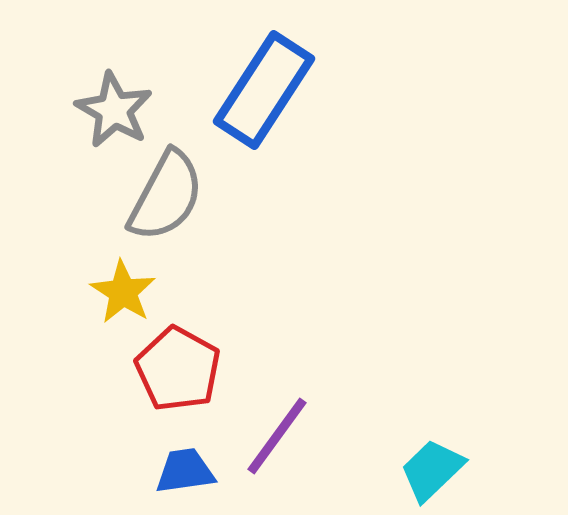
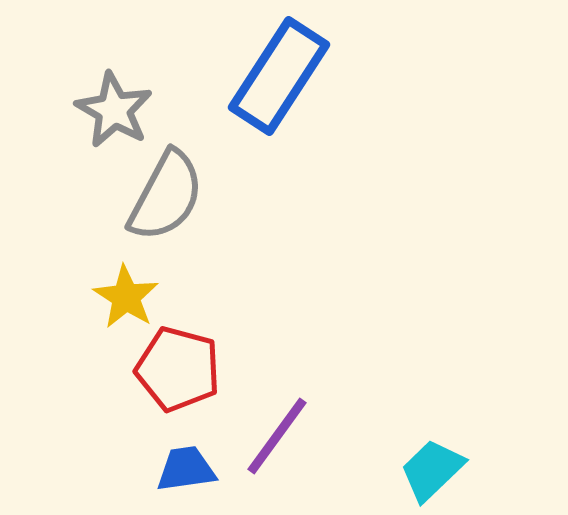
blue rectangle: moved 15 px right, 14 px up
yellow star: moved 3 px right, 5 px down
red pentagon: rotated 14 degrees counterclockwise
blue trapezoid: moved 1 px right, 2 px up
